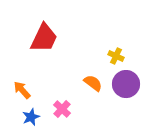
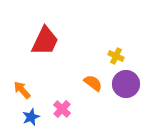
red trapezoid: moved 1 px right, 3 px down
